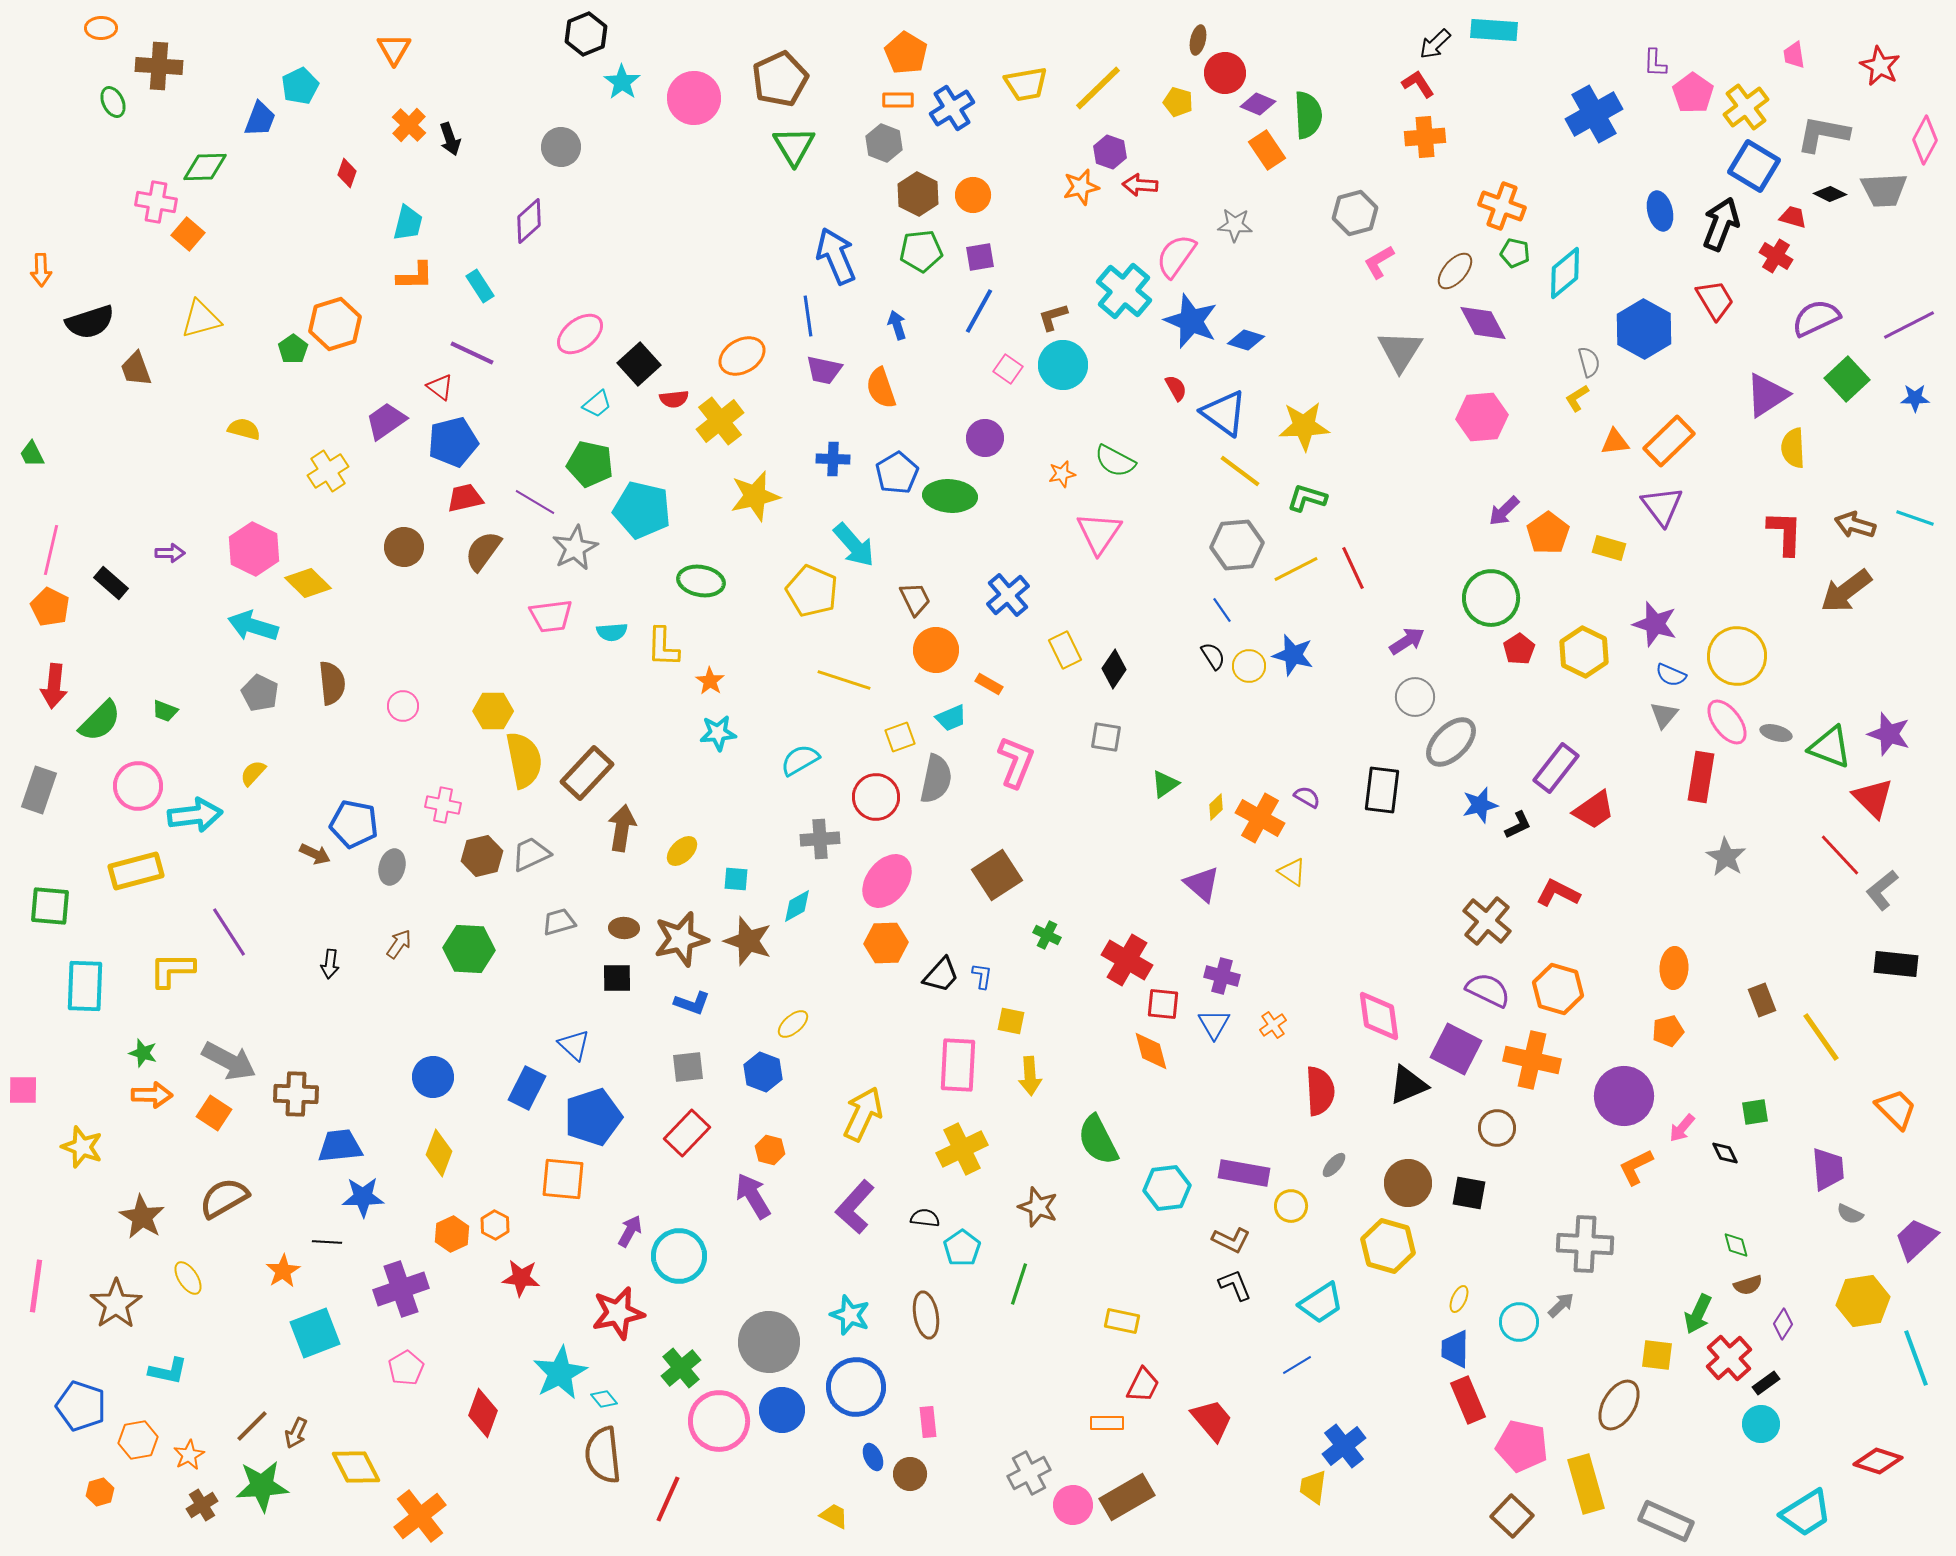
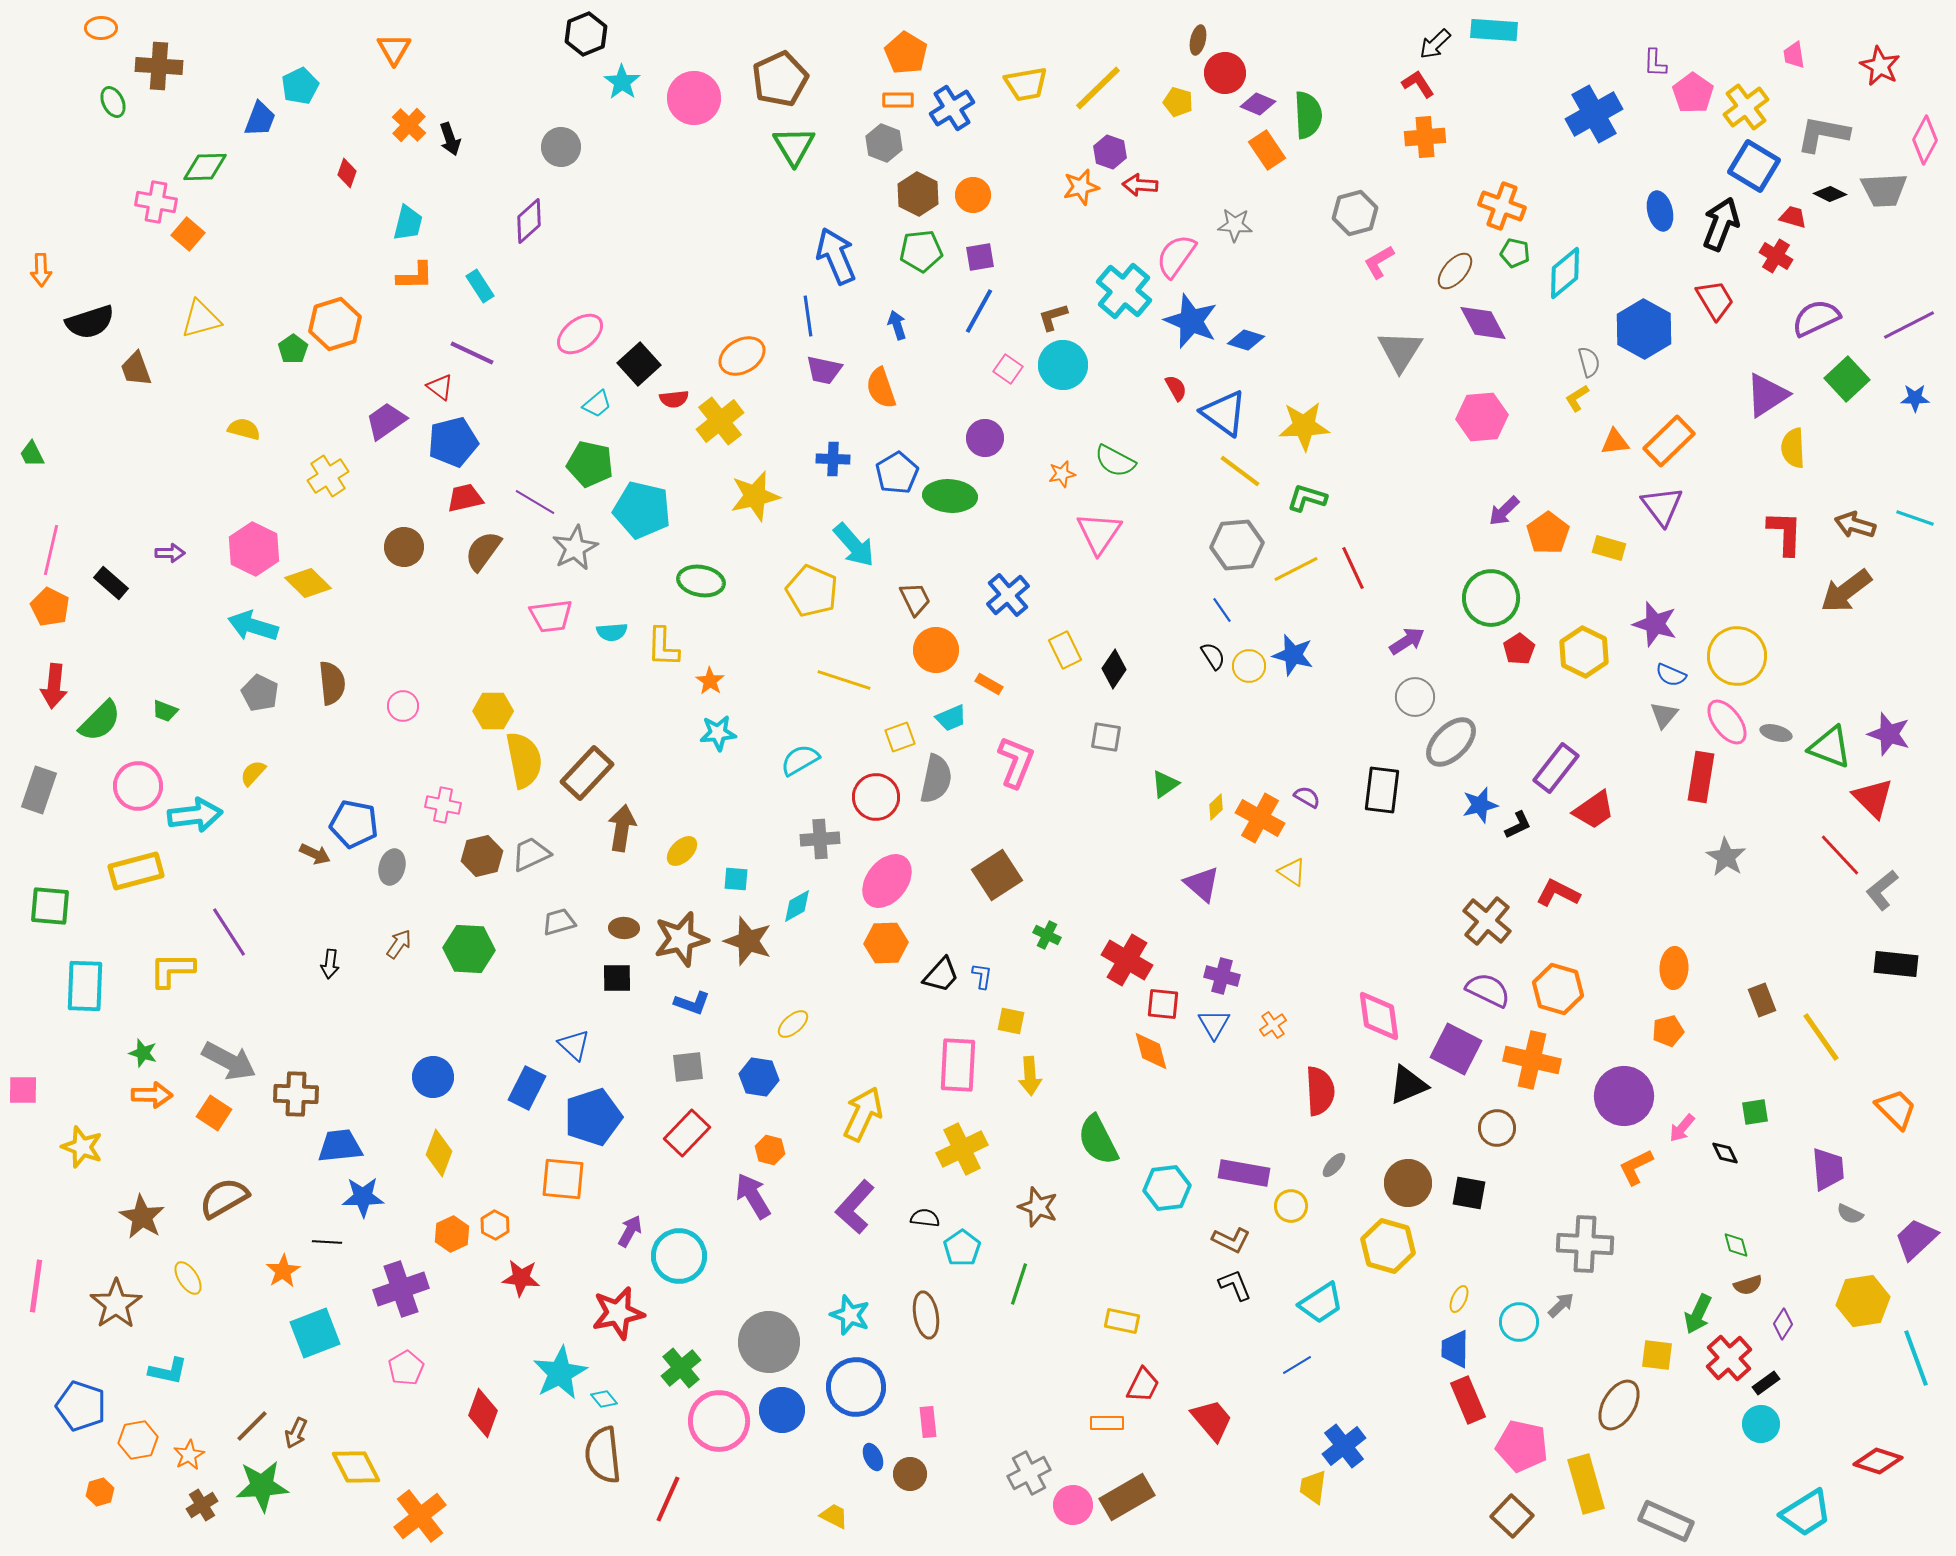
yellow cross at (328, 471): moved 5 px down
blue hexagon at (763, 1072): moved 4 px left, 5 px down; rotated 12 degrees counterclockwise
